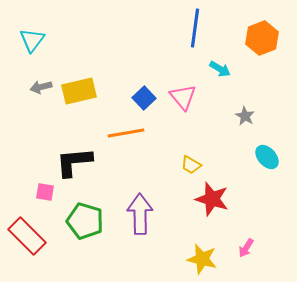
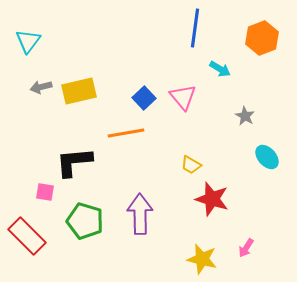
cyan triangle: moved 4 px left, 1 px down
